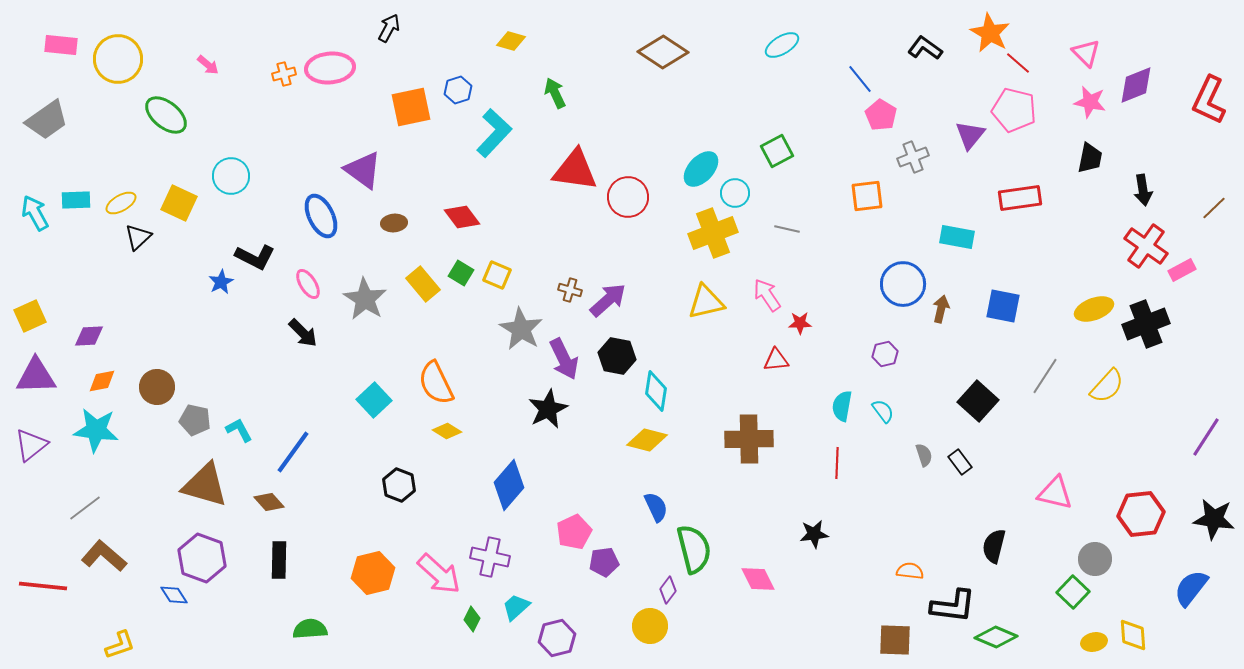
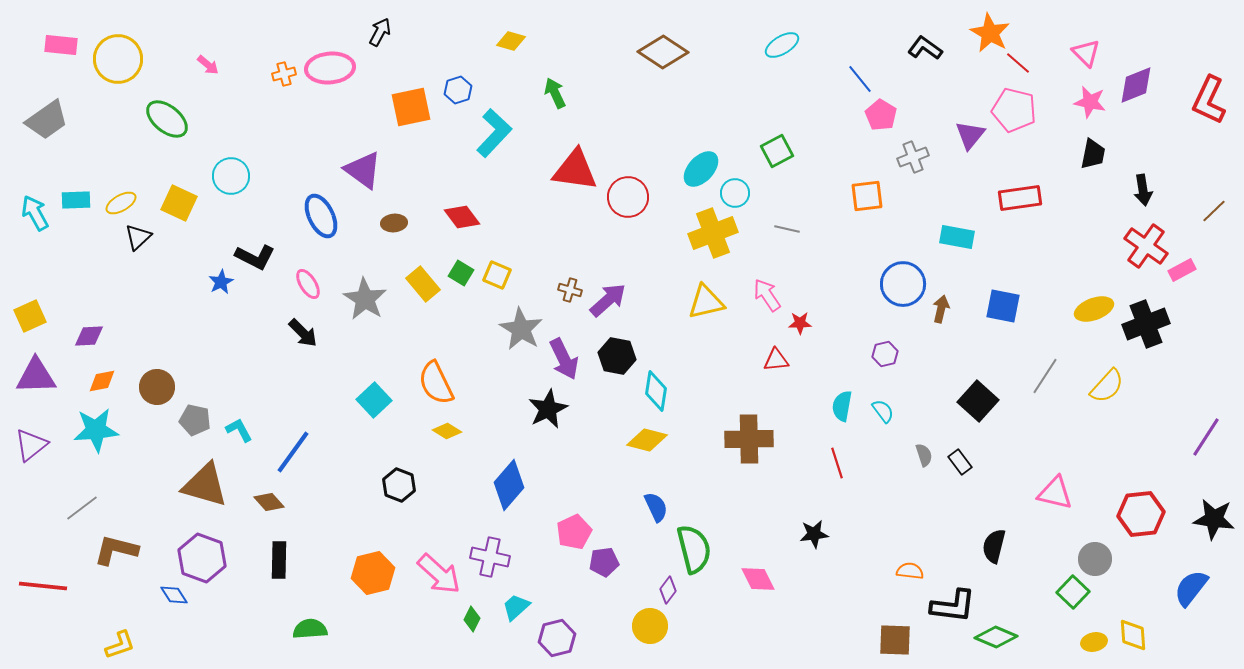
black arrow at (389, 28): moved 9 px left, 4 px down
green ellipse at (166, 115): moved 1 px right, 4 px down
black trapezoid at (1090, 158): moved 3 px right, 4 px up
brown line at (1214, 208): moved 3 px down
cyan star at (96, 430): rotated 12 degrees counterclockwise
red line at (837, 463): rotated 20 degrees counterclockwise
gray line at (85, 508): moved 3 px left
brown L-shape at (104, 556): moved 12 px right, 6 px up; rotated 27 degrees counterclockwise
